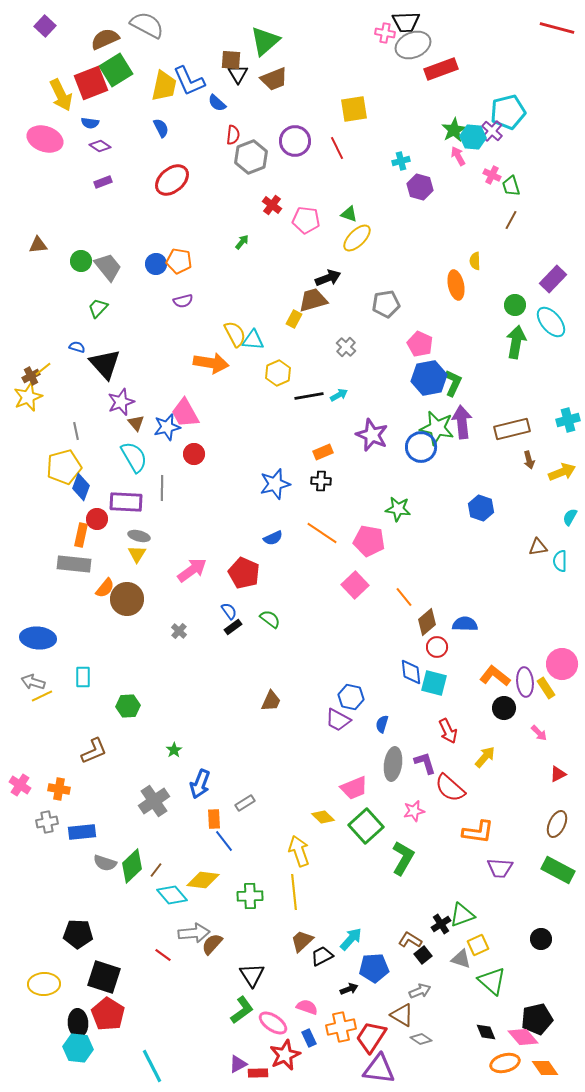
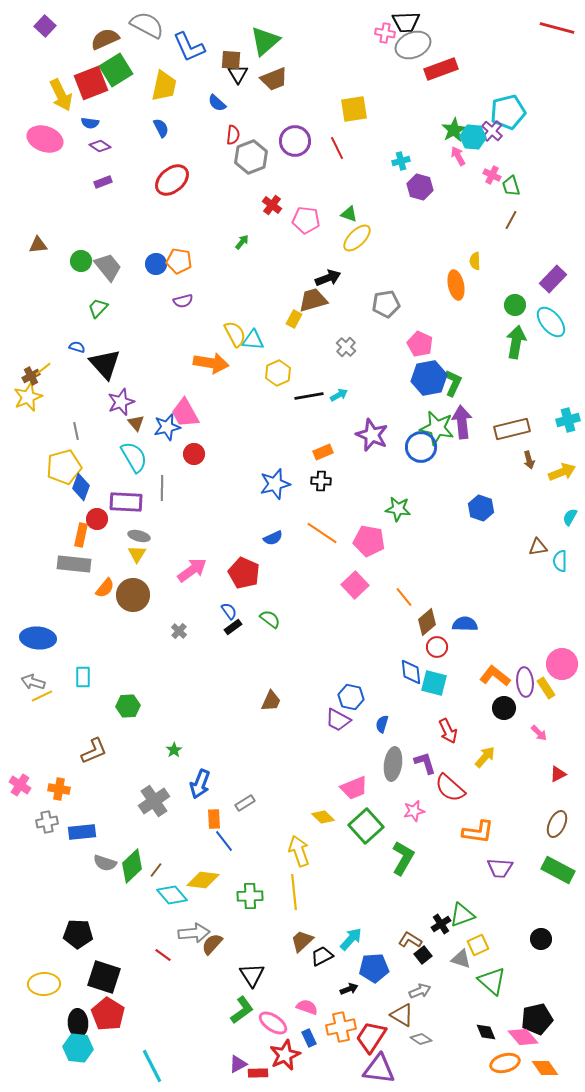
blue L-shape at (189, 81): moved 34 px up
brown circle at (127, 599): moved 6 px right, 4 px up
